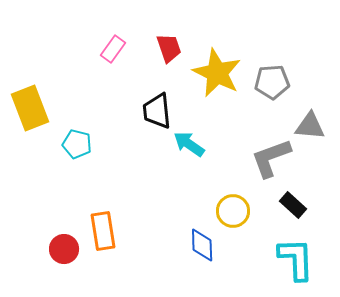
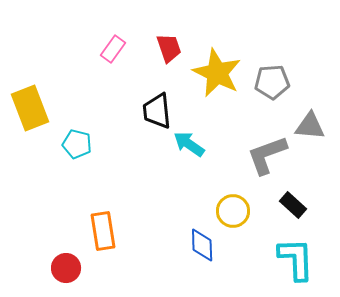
gray L-shape: moved 4 px left, 3 px up
red circle: moved 2 px right, 19 px down
